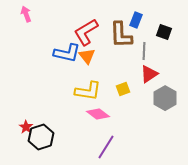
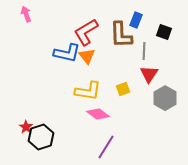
red triangle: rotated 24 degrees counterclockwise
